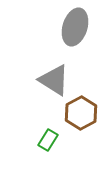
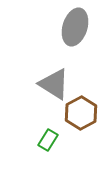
gray triangle: moved 4 px down
